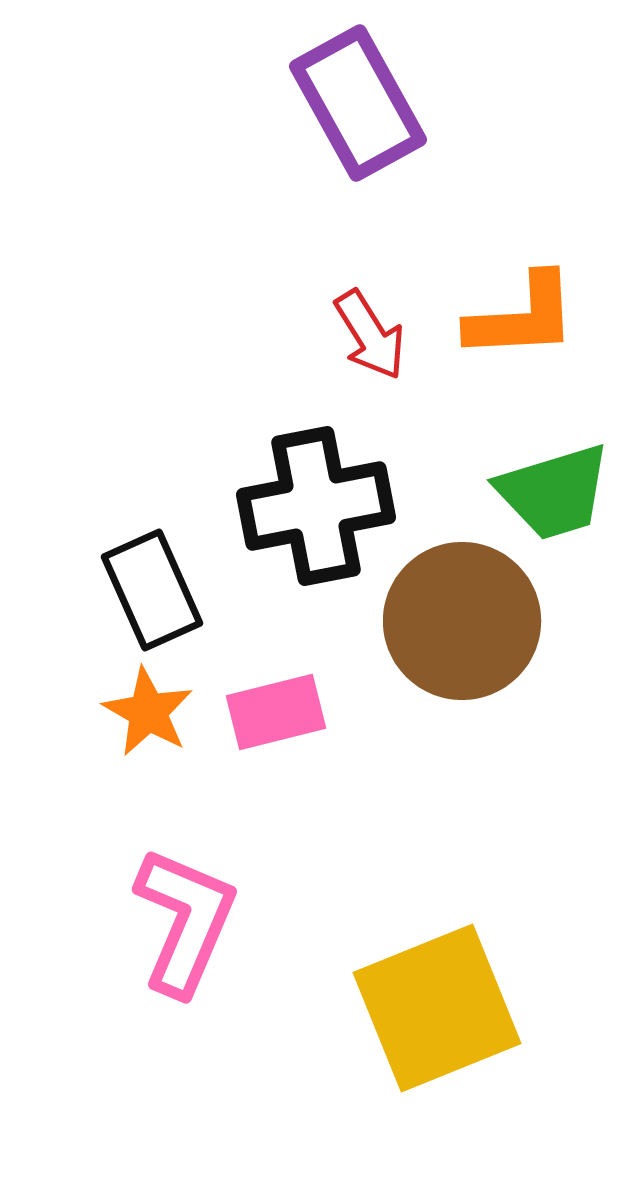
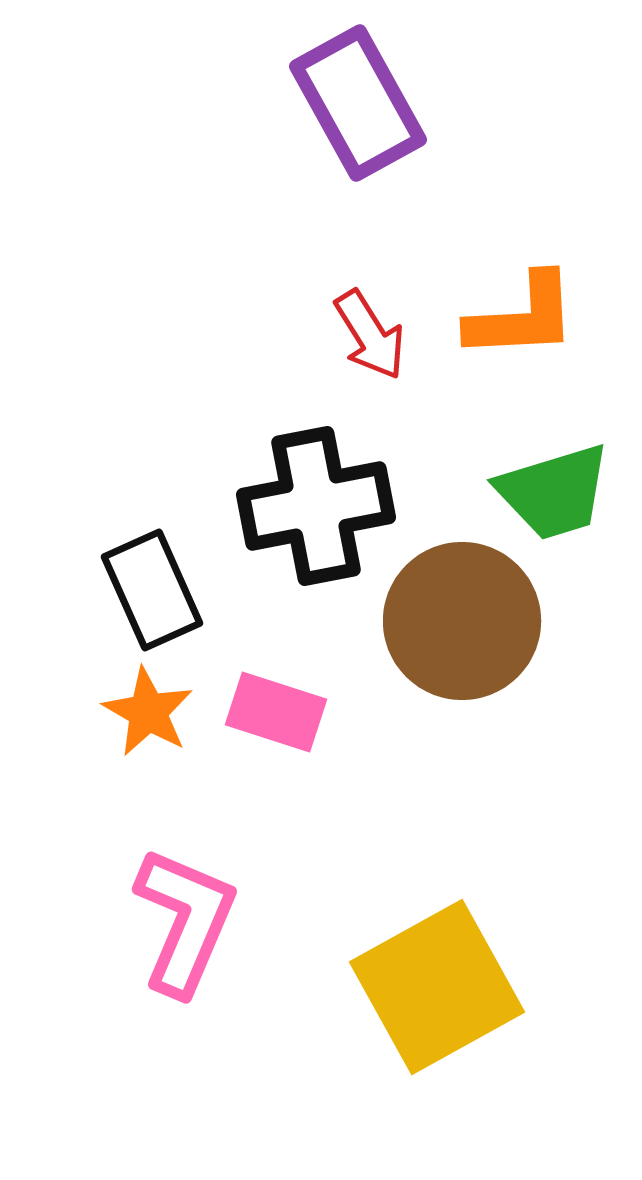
pink rectangle: rotated 32 degrees clockwise
yellow square: moved 21 px up; rotated 7 degrees counterclockwise
